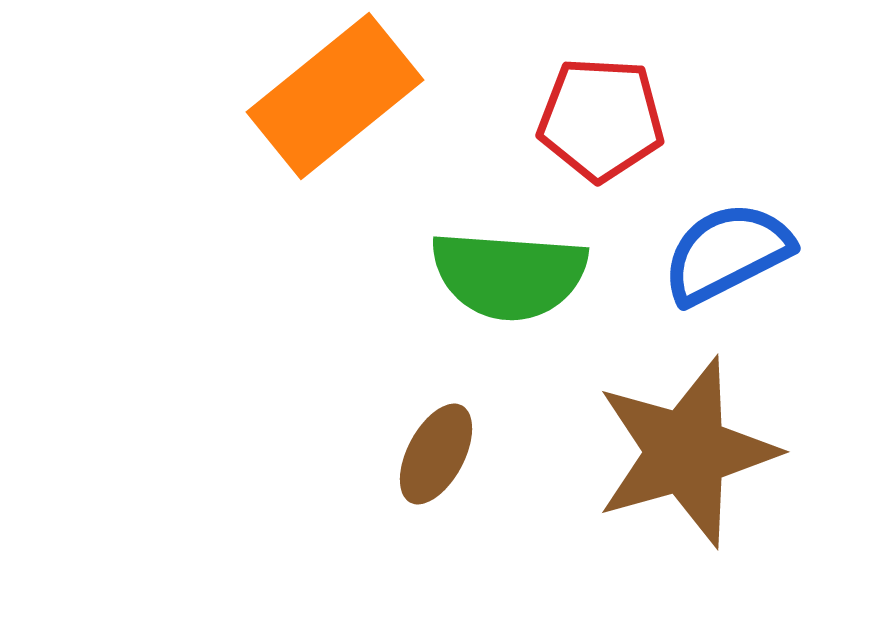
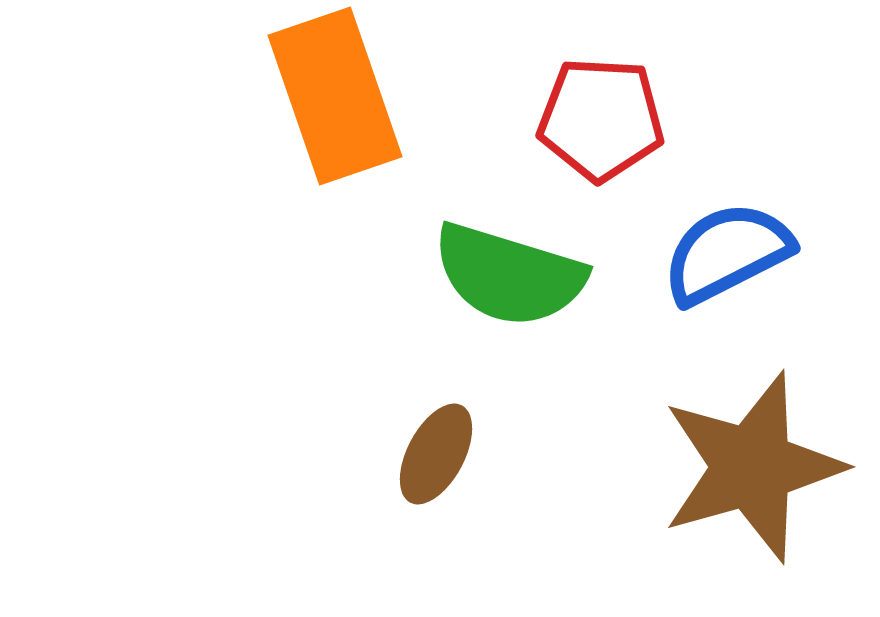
orange rectangle: rotated 70 degrees counterclockwise
green semicircle: rotated 13 degrees clockwise
brown star: moved 66 px right, 15 px down
